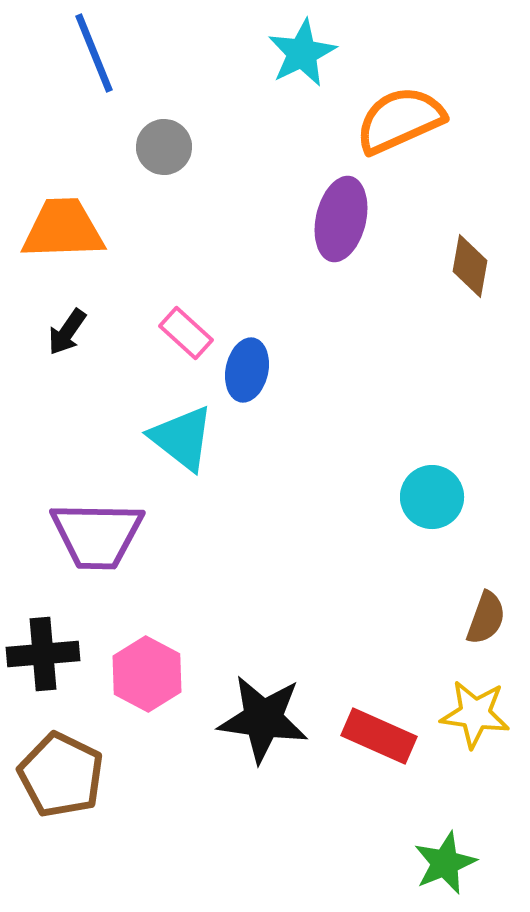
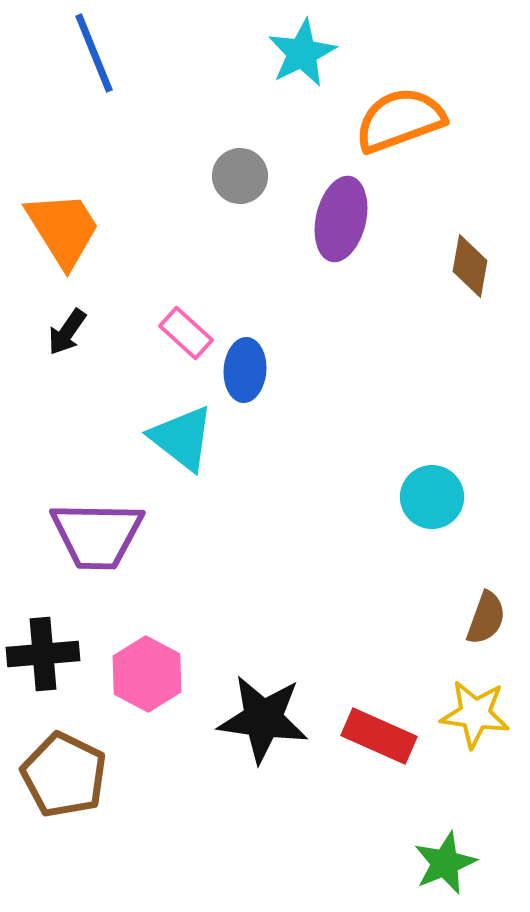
orange semicircle: rotated 4 degrees clockwise
gray circle: moved 76 px right, 29 px down
orange trapezoid: rotated 60 degrees clockwise
blue ellipse: moved 2 px left; rotated 8 degrees counterclockwise
brown pentagon: moved 3 px right
